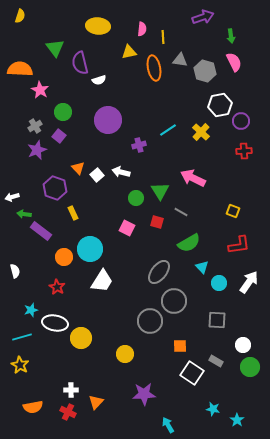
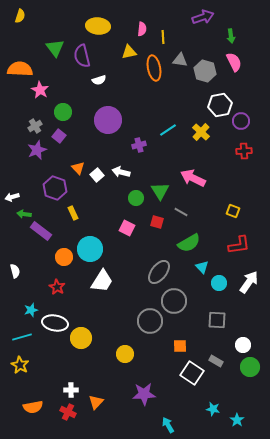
purple semicircle at (80, 63): moved 2 px right, 7 px up
